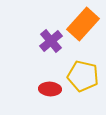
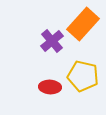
purple cross: moved 1 px right
red ellipse: moved 2 px up
